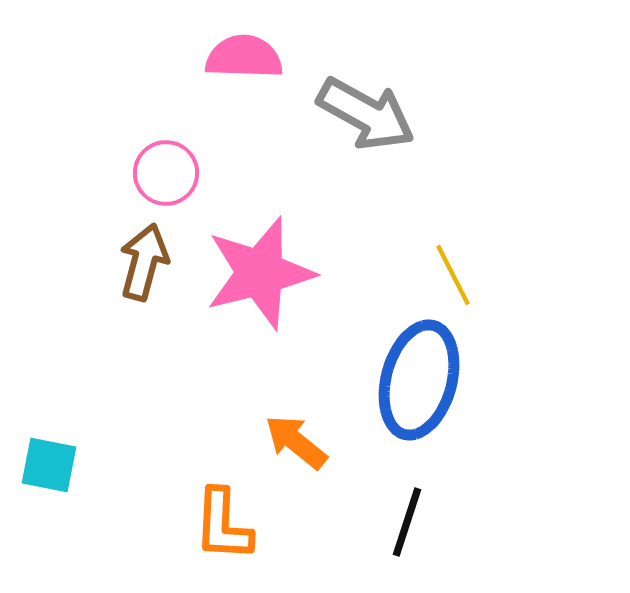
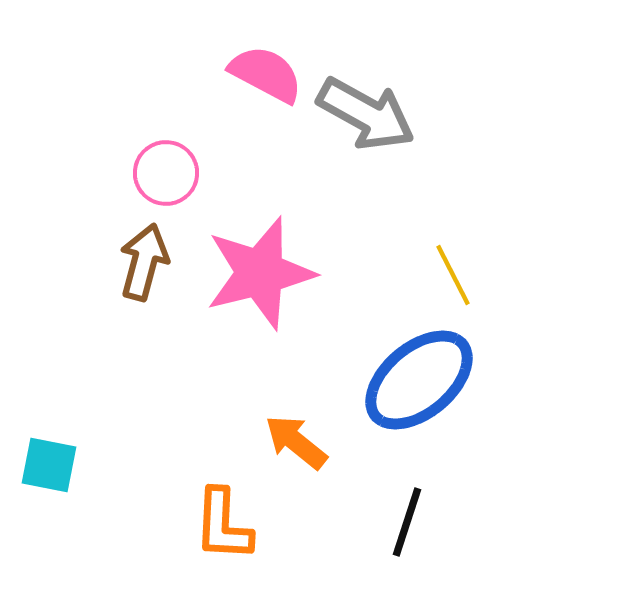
pink semicircle: moved 22 px right, 17 px down; rotated 26 degrees clockwise
blue ellipse: rotated 35 degrees clockwise
